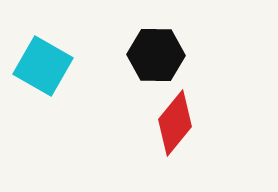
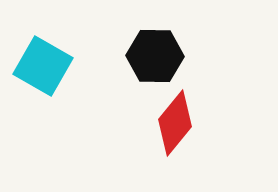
black hexagon: moved 1 px left, 1 px down
